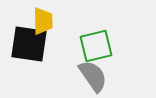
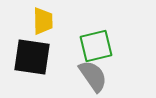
black square: moved 3 px right, 13 px down
